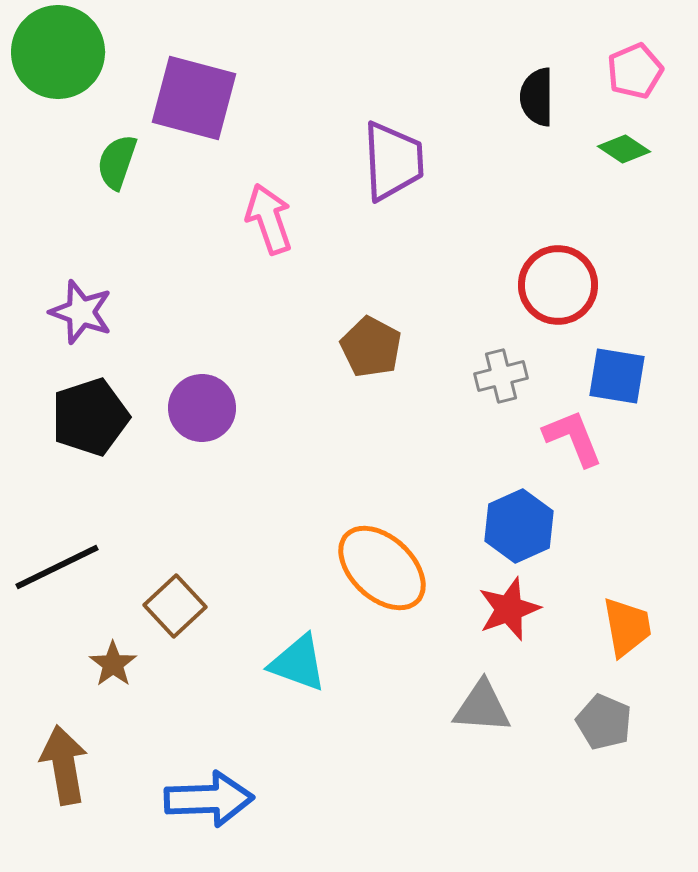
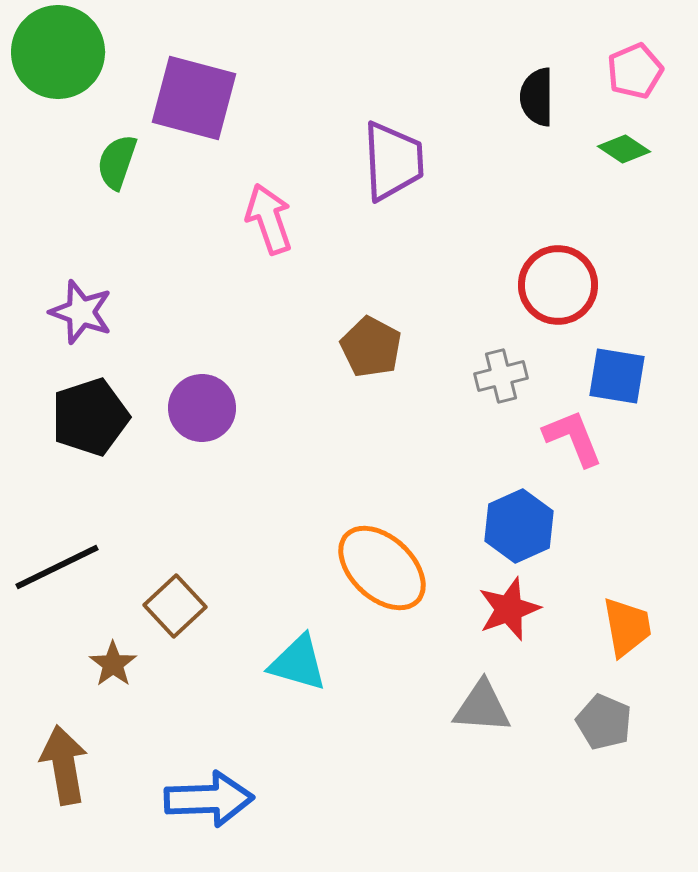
cyan triangle: rotated 4 degrees counterclockwise
